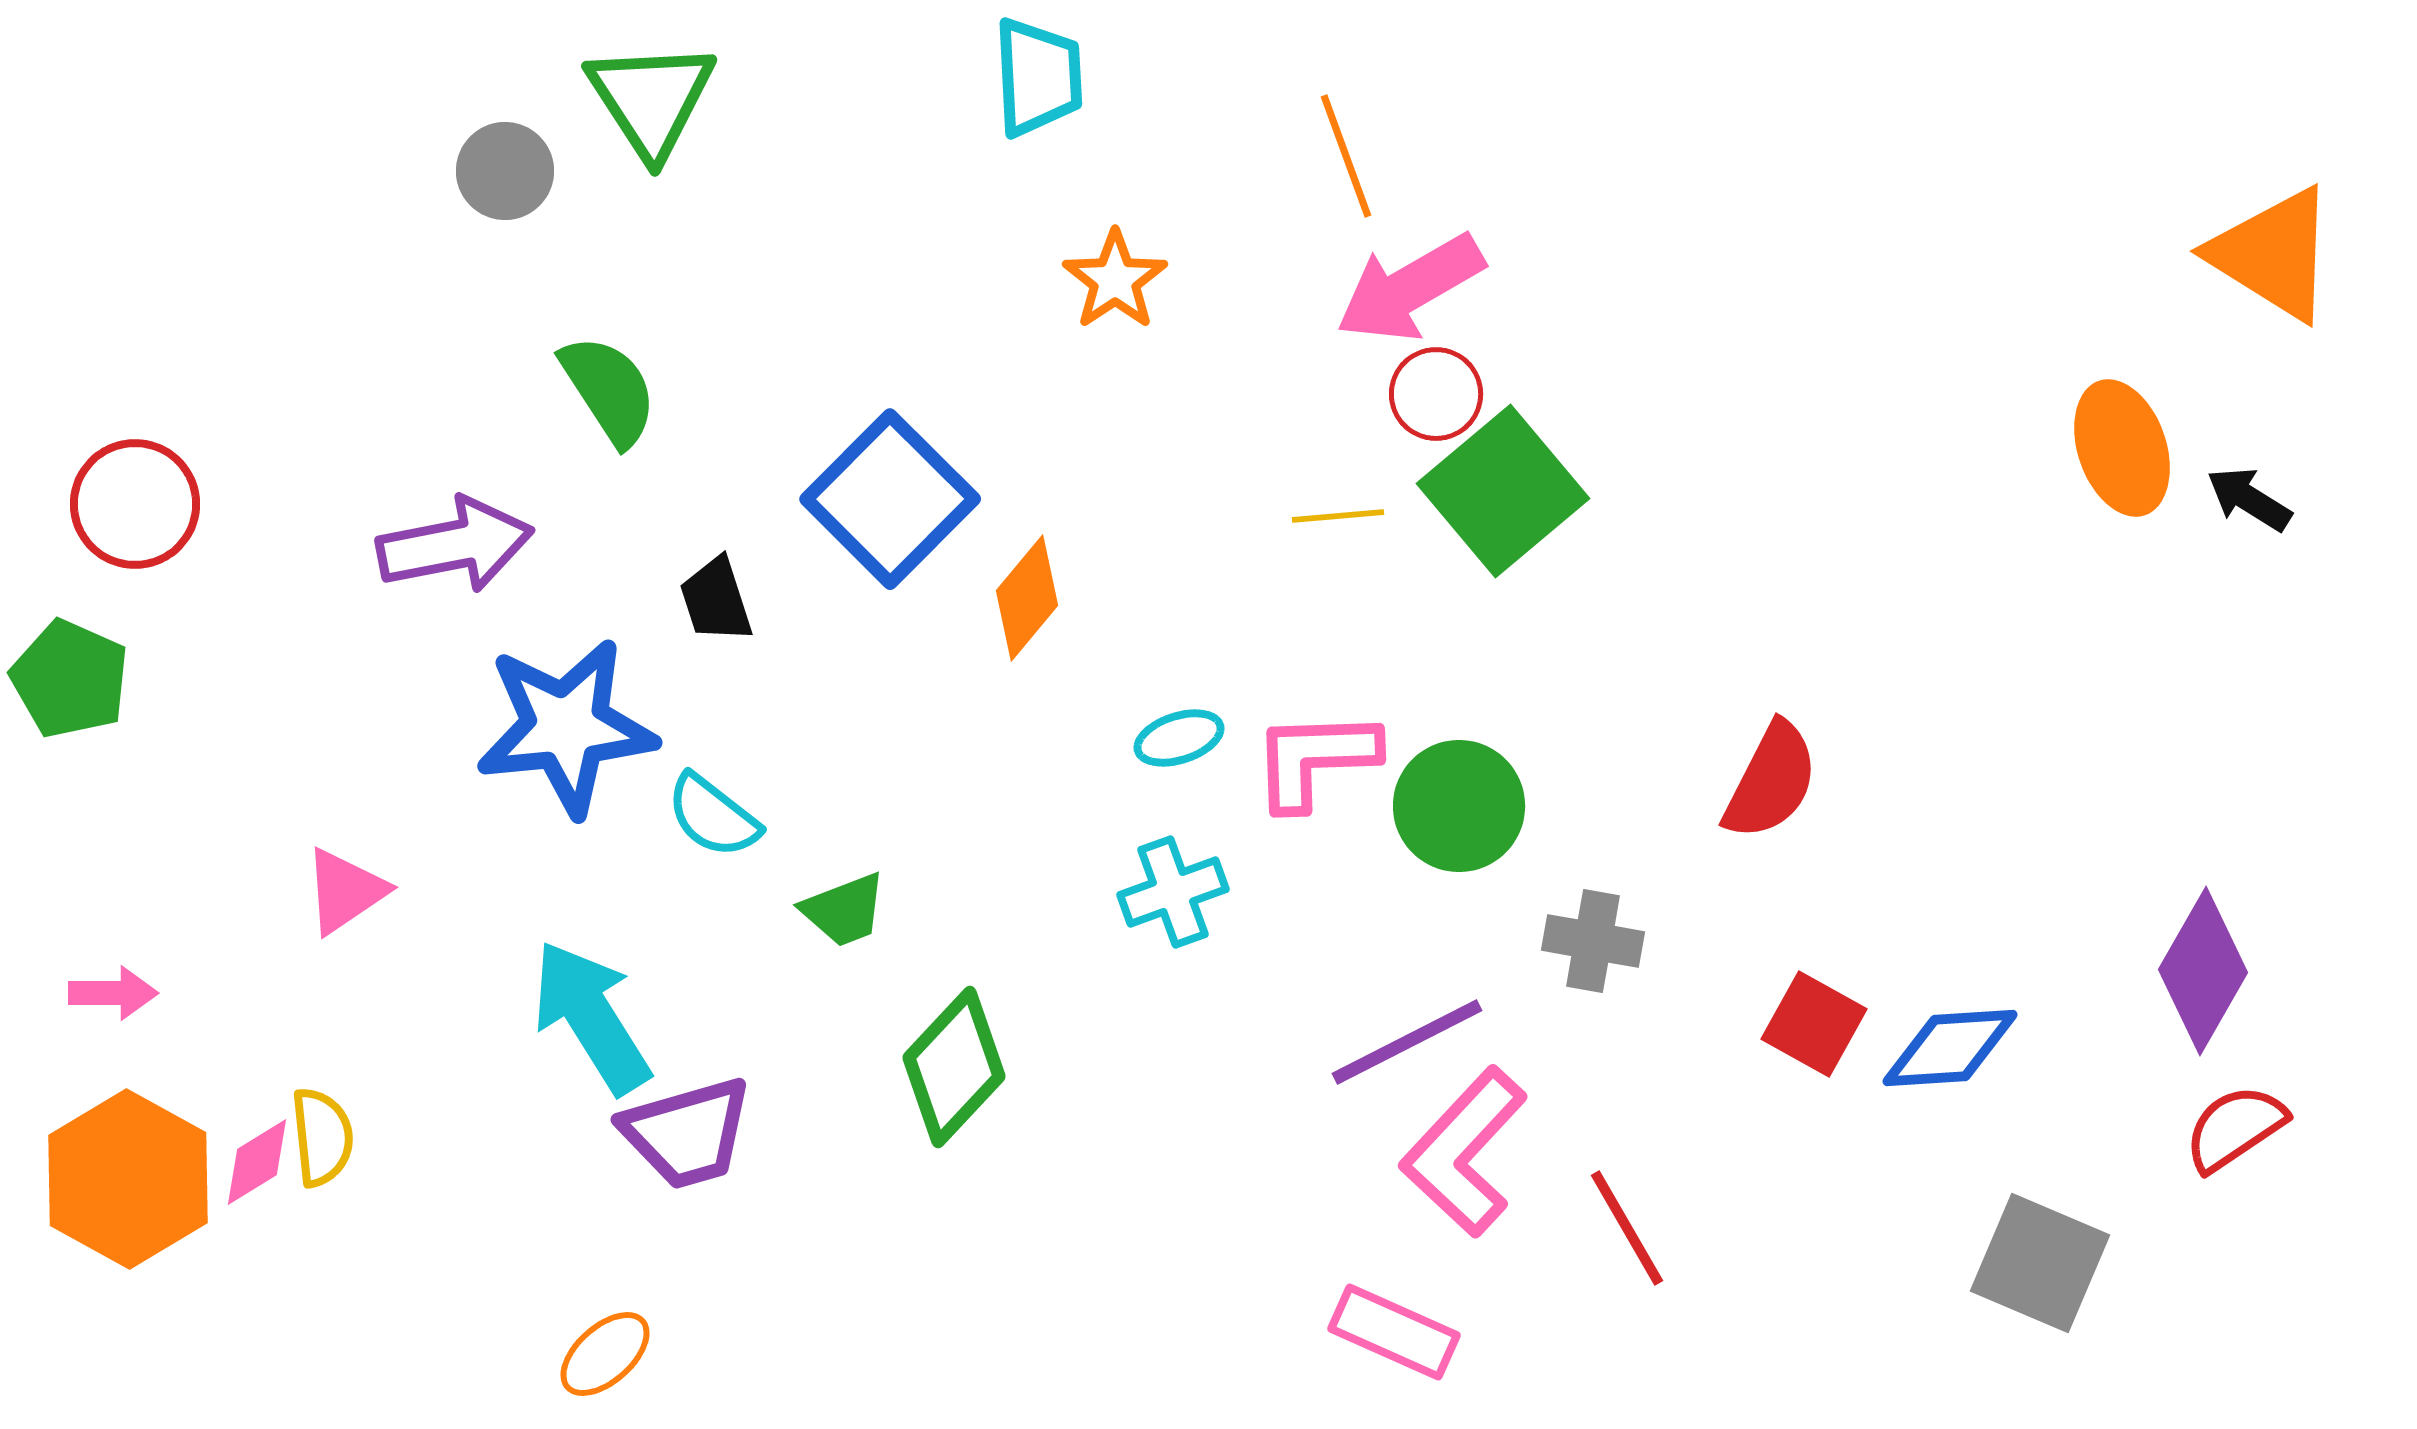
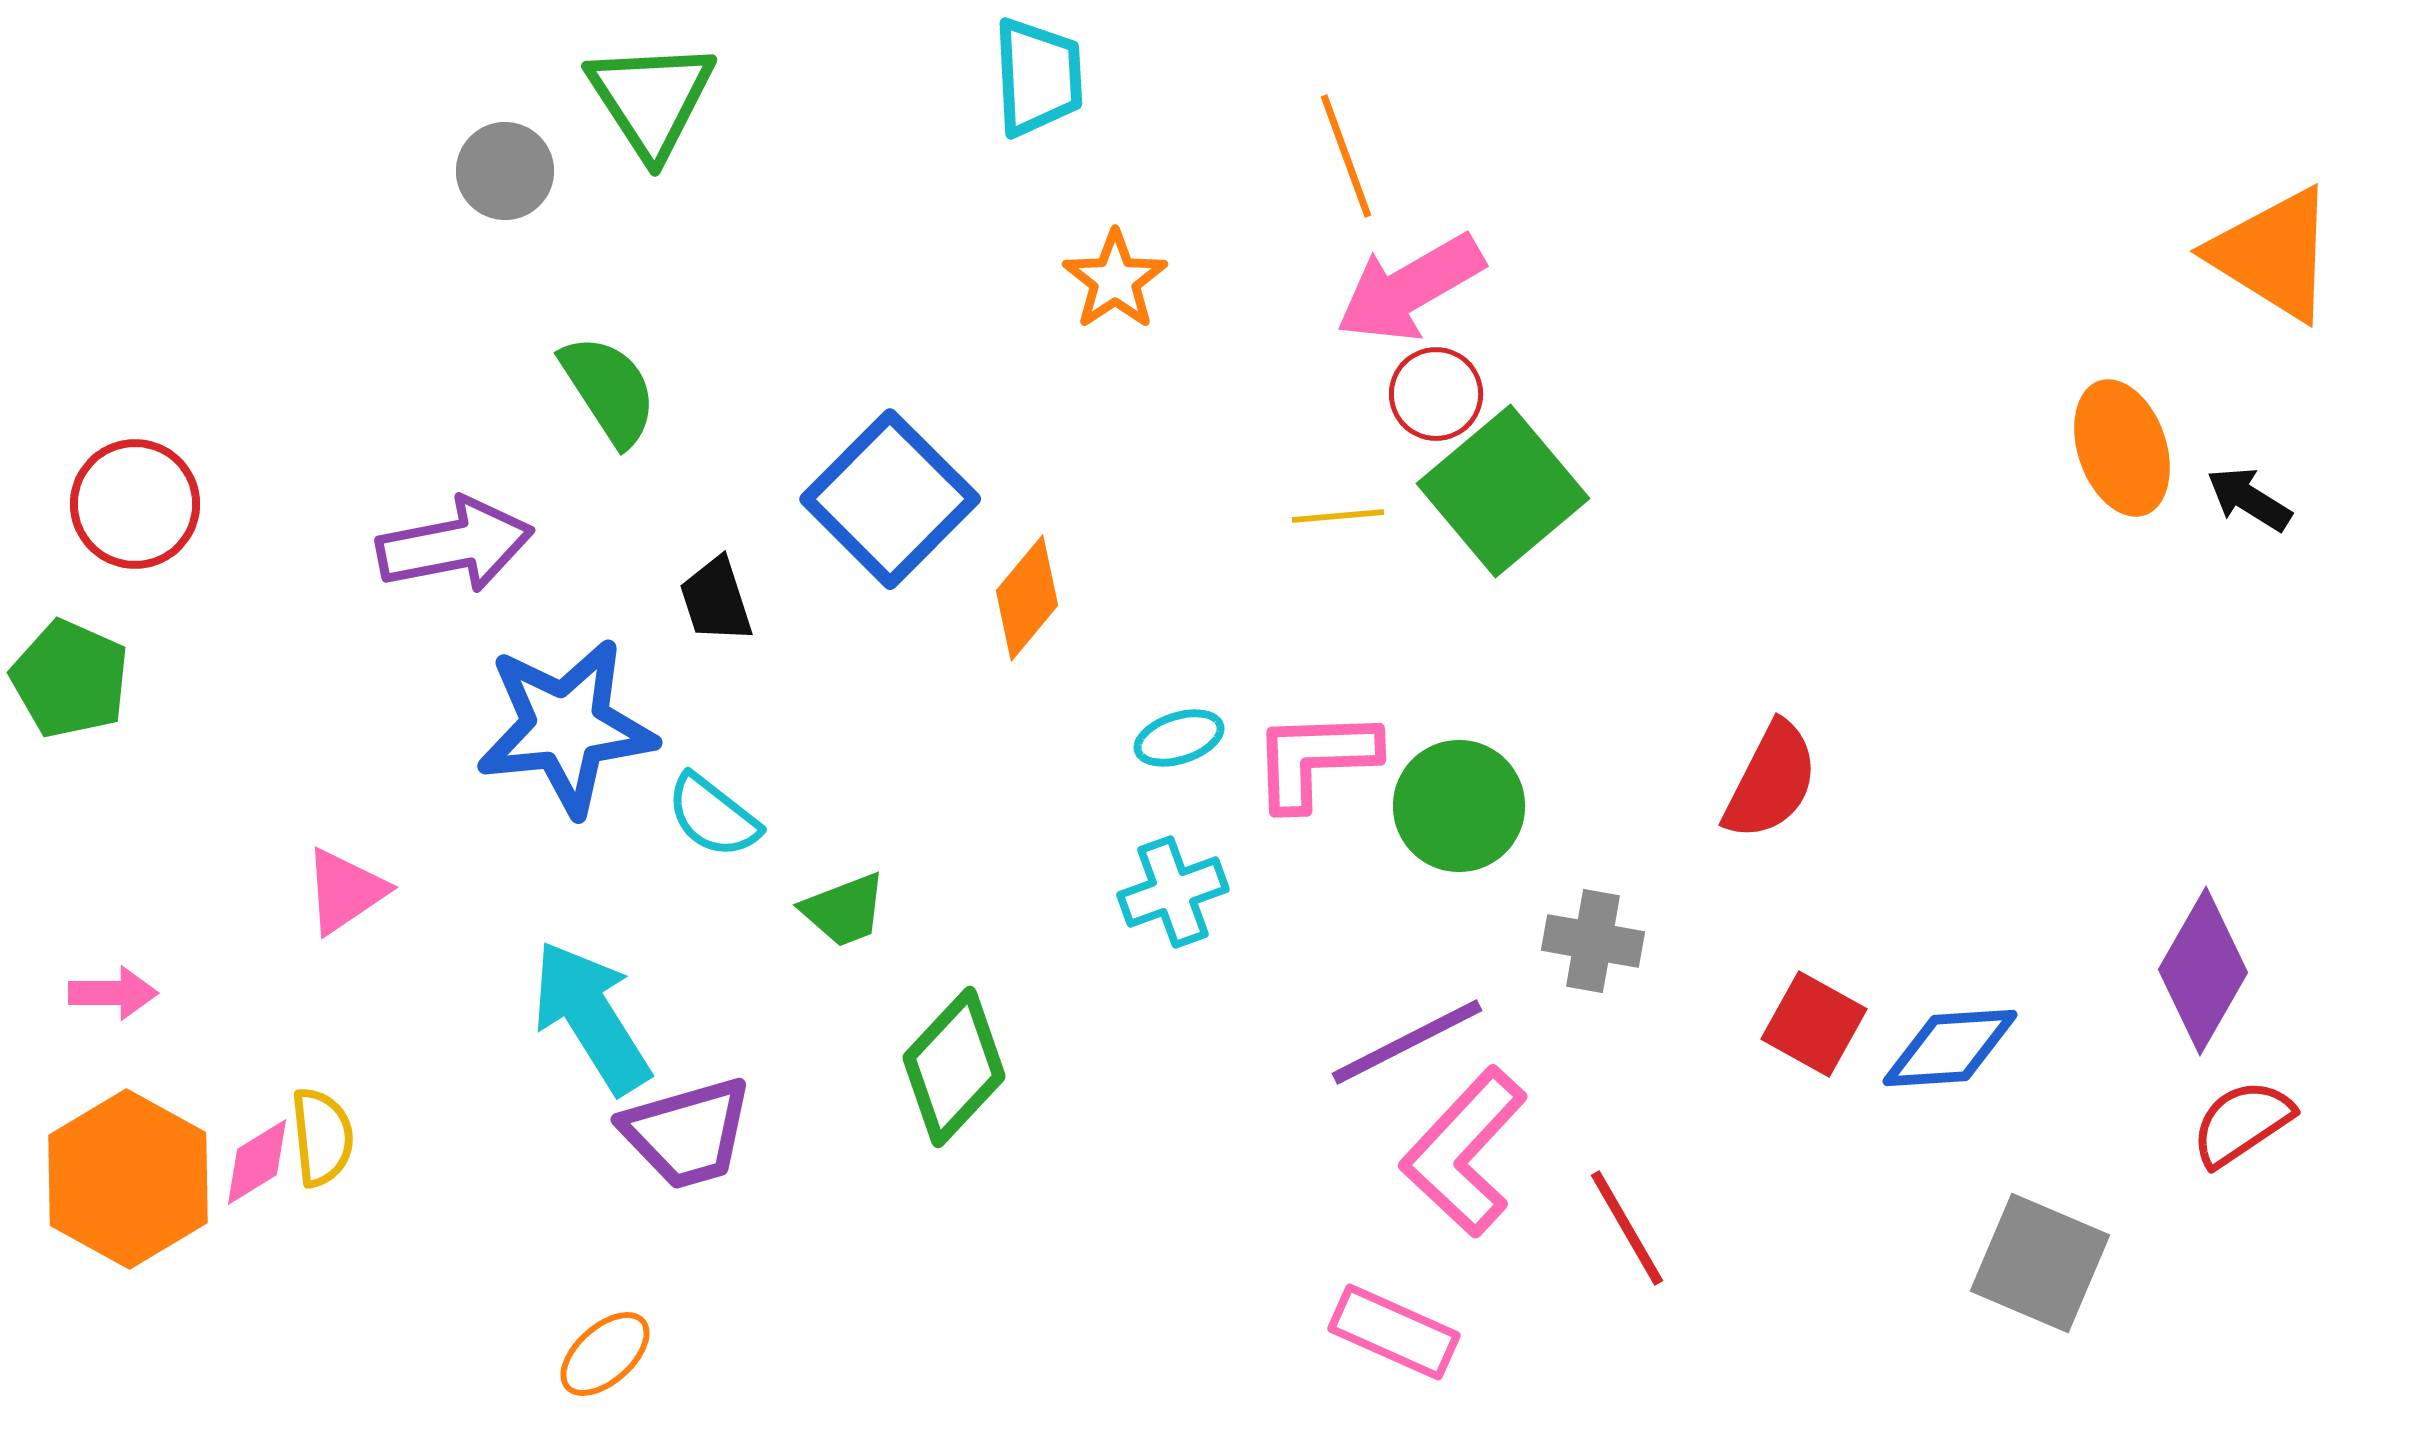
red semicircle at (2235, 1128): moved 7 px right, 5 px up
